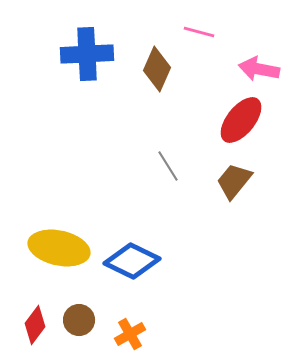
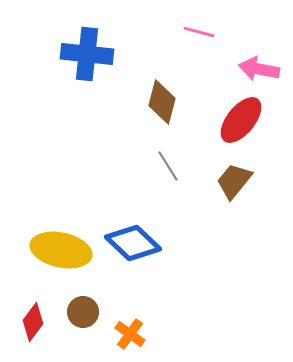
blue cross: rotated 9 degrees clockwise
brown diamond: moved 5 px right, 33 px down; rotated 9 degrees counterclockwise
yellow ellipse: moved 2 px right, 2 px down
blue diamond: moved 1 px right, 18 px up; rotated 18 degrees clockwise
brown circle: moved 4 px right, 8 px up
red diamond: moved 2 px left, 3 px up
orange cross: rotated 24 degrees counterclockwise
